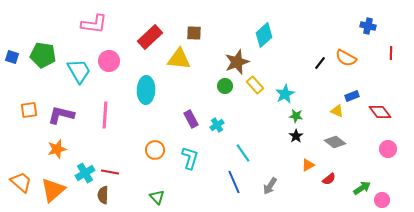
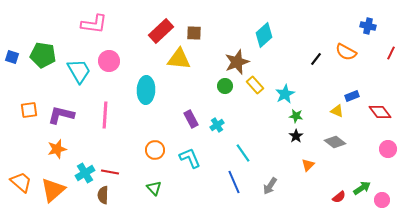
red rectangle at (150, 37): moved 11 px right, 6 px up
red line at (391, 53): rotated 24 degrees clockwise
orange semicircle at (346, 58): moved 6 px up
black line at (320, 63): moved 4 px left, 4 px up
cyan L-shape at (190, 158): rotated 40 degrees counterclockwise
orange triangle at (308, 165): rotated 16 degrees counterclockwise
red semicircle at (329, 179): moved 10 px right, 18 px down
green triangle at (157, 197): moved 3 px left, 9 px up
